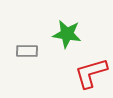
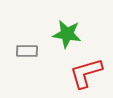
red L-shape: moved 5 px left
